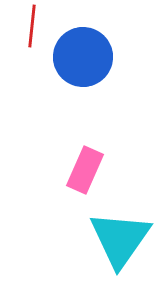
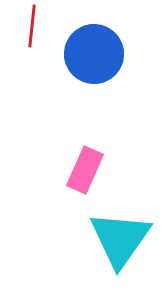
blue circle: moved 11 px right, 3 px up
